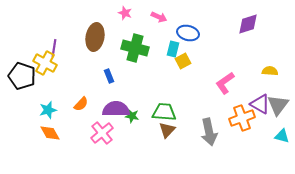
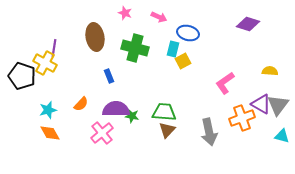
purple diamond: rotated 35 degrees clockwise
brown ellipse: rotated 20 degrees counterclockwise
purple triangle: moved 1 px right
